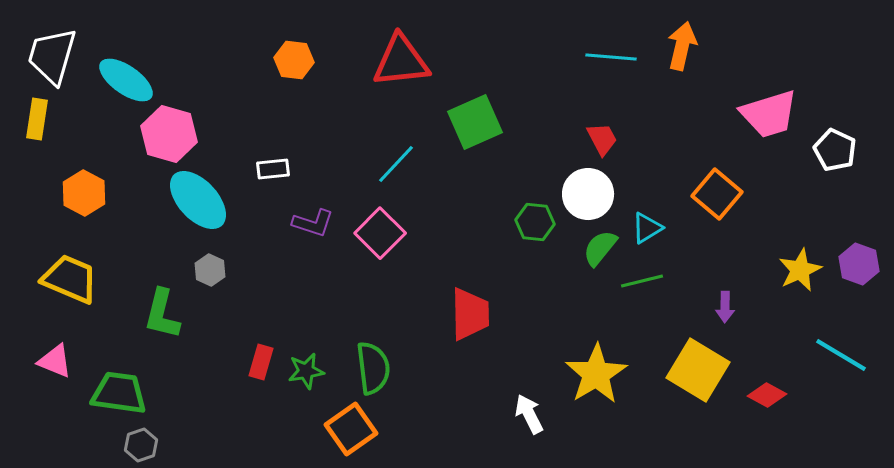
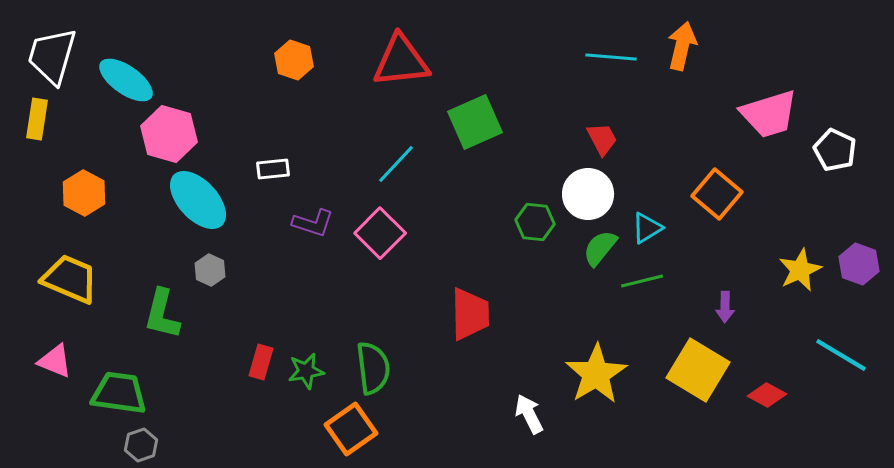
orange hexagon at (294, 60): rotated 12 degrees clockwise
